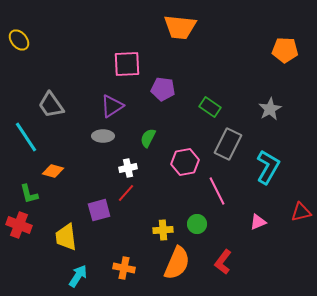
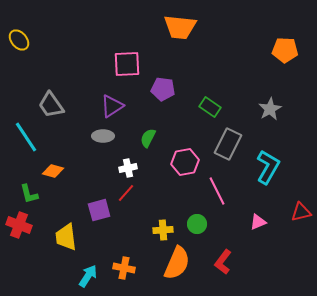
cyan arrow: moved 10 px right
